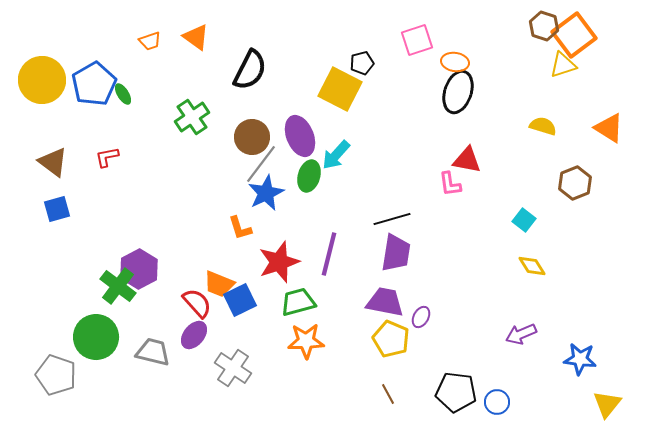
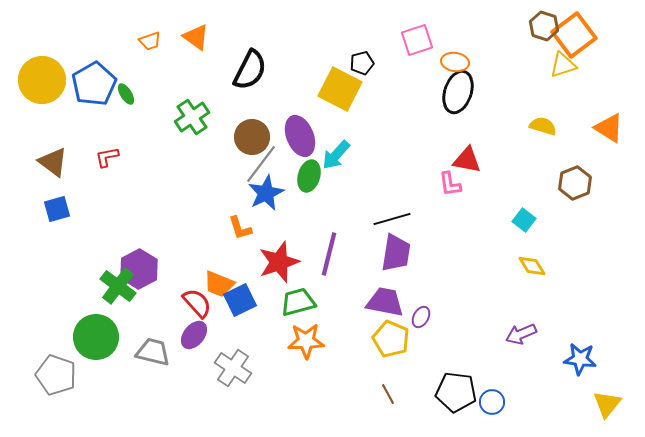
green ellipse at (123, 94): moved 3 px right
blue circle at (497, 402): moved 5 px left
